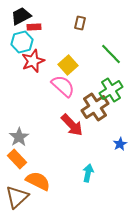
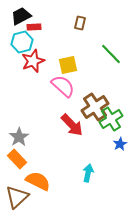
yellow square: rotated 30 degrees clockwise
green cross: moved 29 px down
